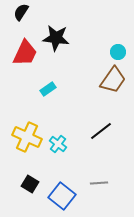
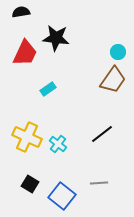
black semicircle: rotated 48 degrees clockwise
black line: moved 1 px right, 3 px down
